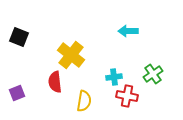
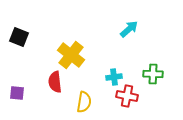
cyan arrow: moved 1 px right, 2 px up; rotated 138 degrees clockwise
green cross: rotated 36 degrees clockwise
purple square: rotated 28 degrees clockwise
yellow semicircle: moved 1 px down
